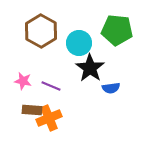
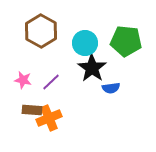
green pentagon: moved 9 px right, 11 px down
cyan circle: moved 6 px right
black star: moved 2 px right
pink star: moved 1 px up
purple line: moved 4 px up; rotated 66 degrees counterclockwise
